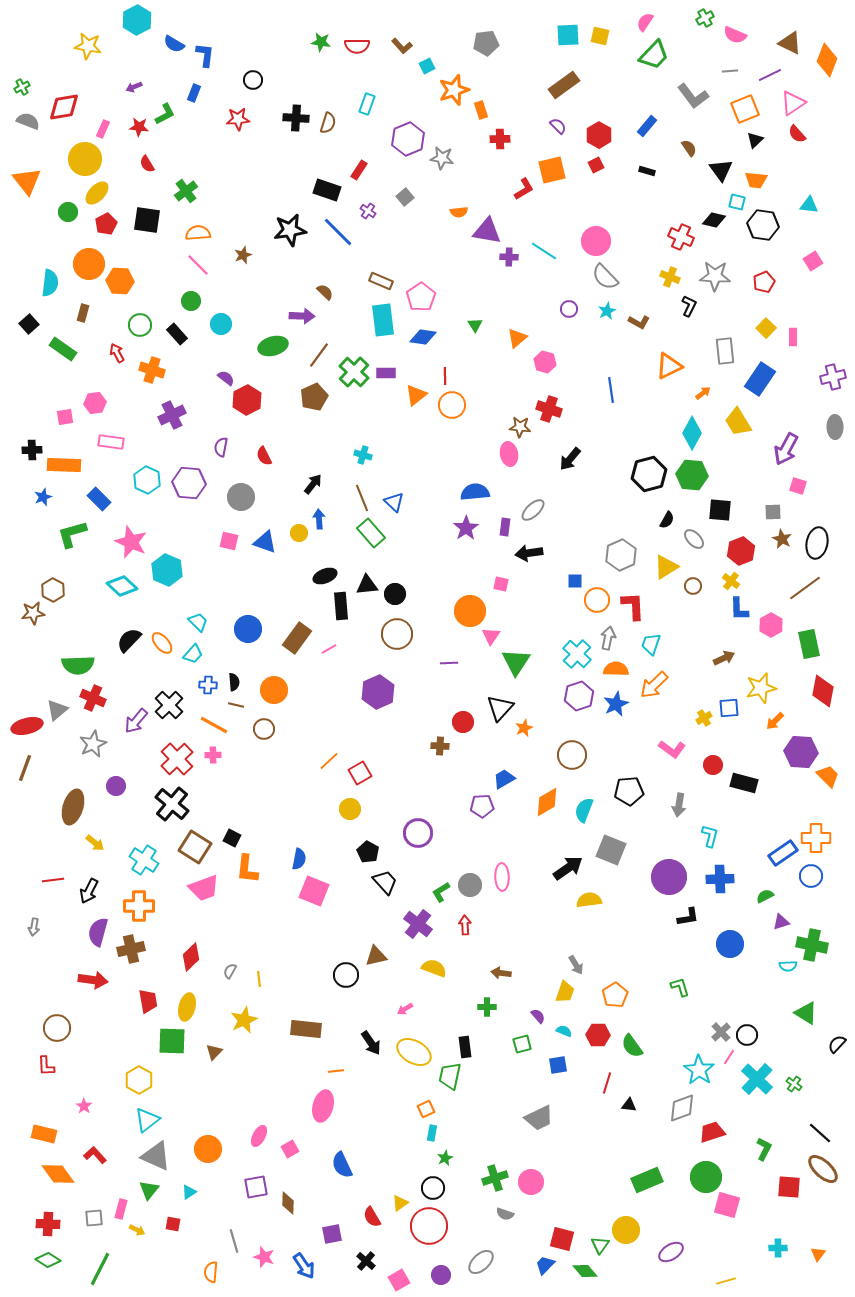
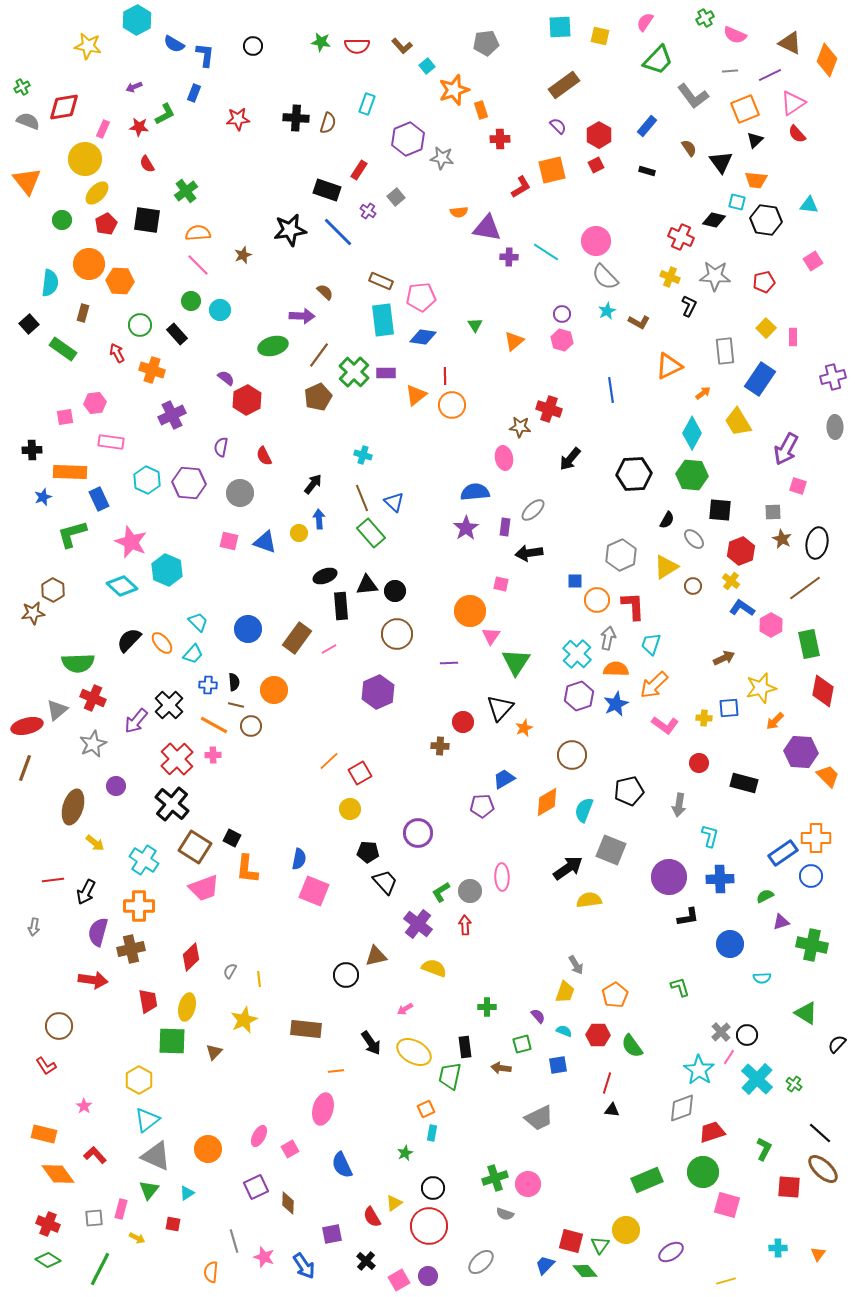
cyan square at (568, 35): moved 8 px left, 8 px up
green trapezoid at (654, 55): moved 4 px right, 5 px down
cyan square at (427, 66): rotated 14 degrees counterclockwise
black circle at (253, 80): moved 34 px up
black triangle at (721, 170): moved 8 px up
red L-shape at (524, 189): moved 3 px left, 2 px up
gray square at (405, 197): moved 9 px left
green circle at (68, 212): moved 6 px left, 8 px down
black hexagon at (763, 225): moved 3 px right, 5 px up
purple triangle at (487, 231): moved 3 px up
cyan line at (544, 251): moved 2 px right, 1 px down
red pentagon at (764, 282): rotated 10 degrees clockwise
pink pentagon at (421, 297): rotated 28 degrees clockwise
purple circle at (569, 309): moved 7 px left, 5 px down
cyan circle at (221, 324): moved 1 px left, 14 px up
orange triangle at (517, 338): moved 3 px left, 3 px down
pink hexagon at (545, 362): moved 17 px right, 22 px up
brown pentagon at (314, 397): moved 4 px right
pink ellipse at (509, 454): moved 5 px left, 4 px down
orange rectangle at (64, 465): moved 6 px right, 7 px down
black hexagon at (649, 474): moved 15 px left; rotated 12 degrees clockwise
gray circle at (241, 497): moved 1 px left, 4 px up
blue rectangle at (99, 499): rotated 20 degrees clockwise
black circle at (395, 594): moved 3 px up
blue L-shape at (739, 609): moved 3 px right, 1 px up; rotated 125 degrees clockwise
green semicircle at (78, 665): moved 2 px up
yellow cross at (704, 718): rotated 35 degrees clockwise
brown circle at (264, 729): moved 13 px left, 3 px up
pink L-shape at (672, 749): moved 7 px left, 24 px up
red circle at (713, 765): moved 14 px left, 2 px up
black pentagon at (629, 791): rotated 8 degrees counterclockwise
black pentagon at (368, 852): rotated 25 degrees counterclockwise
gray circle at (470, 885): moved 6 px down
black arrow at (89, 891): moved 3 px left, 1 px down
cyan semicircle at (788, 966): moved 26 px left, 12 px down
brown arrow at (501, 973): moved 95 px down
brown circle at (57, 1028): moved 2 px right, 2 px up
red L-shape at (46, 1066): rotated 30 degrees counterclockwise
black triangle at (629, 1105): moved 17 px left, 5 px down
pink ellipse at (323, 1106): moved 3 px down
green star at (445, 1158): moved 40 px left, 5 px up
green circle at (706, 1177): moved 3 px left, 5 px up
pink circle at (531, 1182): moved 3 px left, 2 px down
purple square at (256, 1187): rotated 15 degrees counterclockwise
cyan triangle at (189, 1192): moved 2 px left, 1 px down
yellow triangle at (400, 1203): moved 6 px left
red cross at (48, 1224): rotated 20 degrees clockwise
yellow arrow at (137, 1230): moved 8 px down
red square at (562, 1239): moved 9 px right, 2 px down
purple circle at (441, 1275): moved 13 px left, 1 px down
